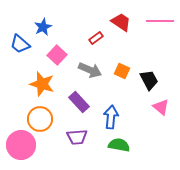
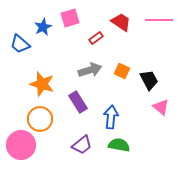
pink line: moved 1 px left, 1 px up
pink square: moved 13 px right, 37 px up; rotated 30 degrees clockwise
gray arrow: rotated 40 degrees counterclockwise
purple rectangle: moved 1 px left; rotated 10 degrees clockwise
purple trapezoid: moved 5 px right, 8 px down; rotated 35 degrees counterclockwise
